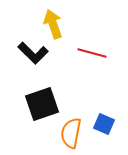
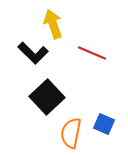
red line: rotated 8 degrees clockwise
black square: moved 5 px right, 7 px up; rotated 24 degrees counterclockwise
